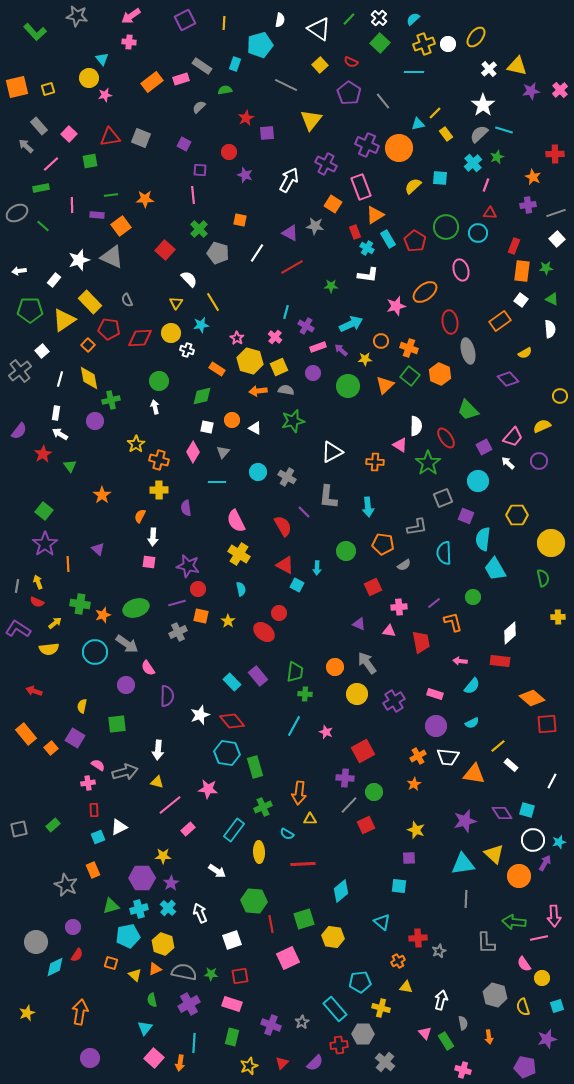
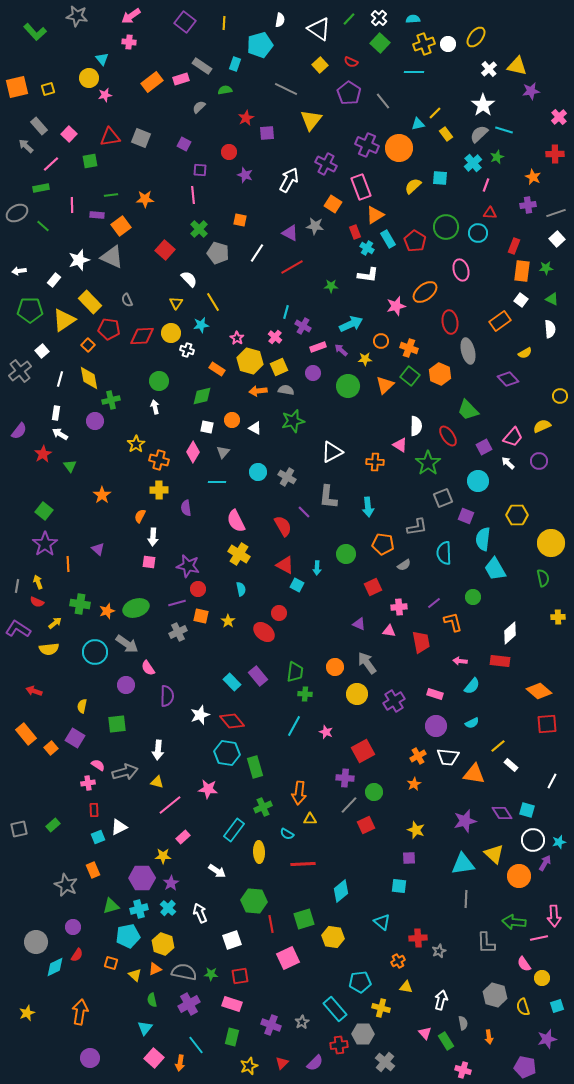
cyan semicircle at (413, 19): rotated 40 degrees clockwise
purple square at (185, 20): moved 2 px down; rotated 25 degrees counterclockwise
gray line at (286, 85): moved 4 px down
pink cross at (560, 90): moved 1 px left, 27 px down
purple cross at (306, 326): moved 3 px left
red diamond at (140, 338): moved 2 px right, 2 px up
red ellipse at (446, 438): moved 2 px right, 2 px up
green circle at (346, 551): moved 3 px down
orange star at (103, 615): moved 4 px right, 4 px up
orange diamond at (532, 698): moved 7 px right, 7 px up
pink rectangle at (188, 829): moved 5 px left, 8 px down
cyan line at (194, 1043): moved 2 px right, 2 px down; rotated 42 degrees counterclockwise
